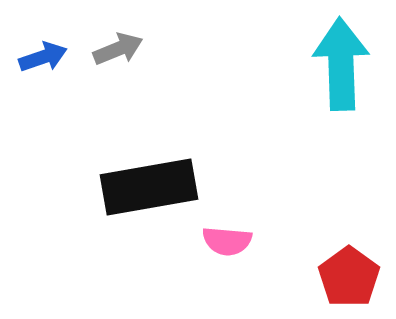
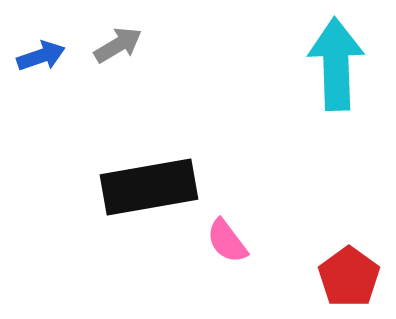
gray arrow: moved 4 px up; rotated 9 degrees counterclockwise
blue arrow: moved 2 px left, 1 px up
cyan arrow: moved 5 px left
pink semicircle: rotated 48 degrees clockwise
